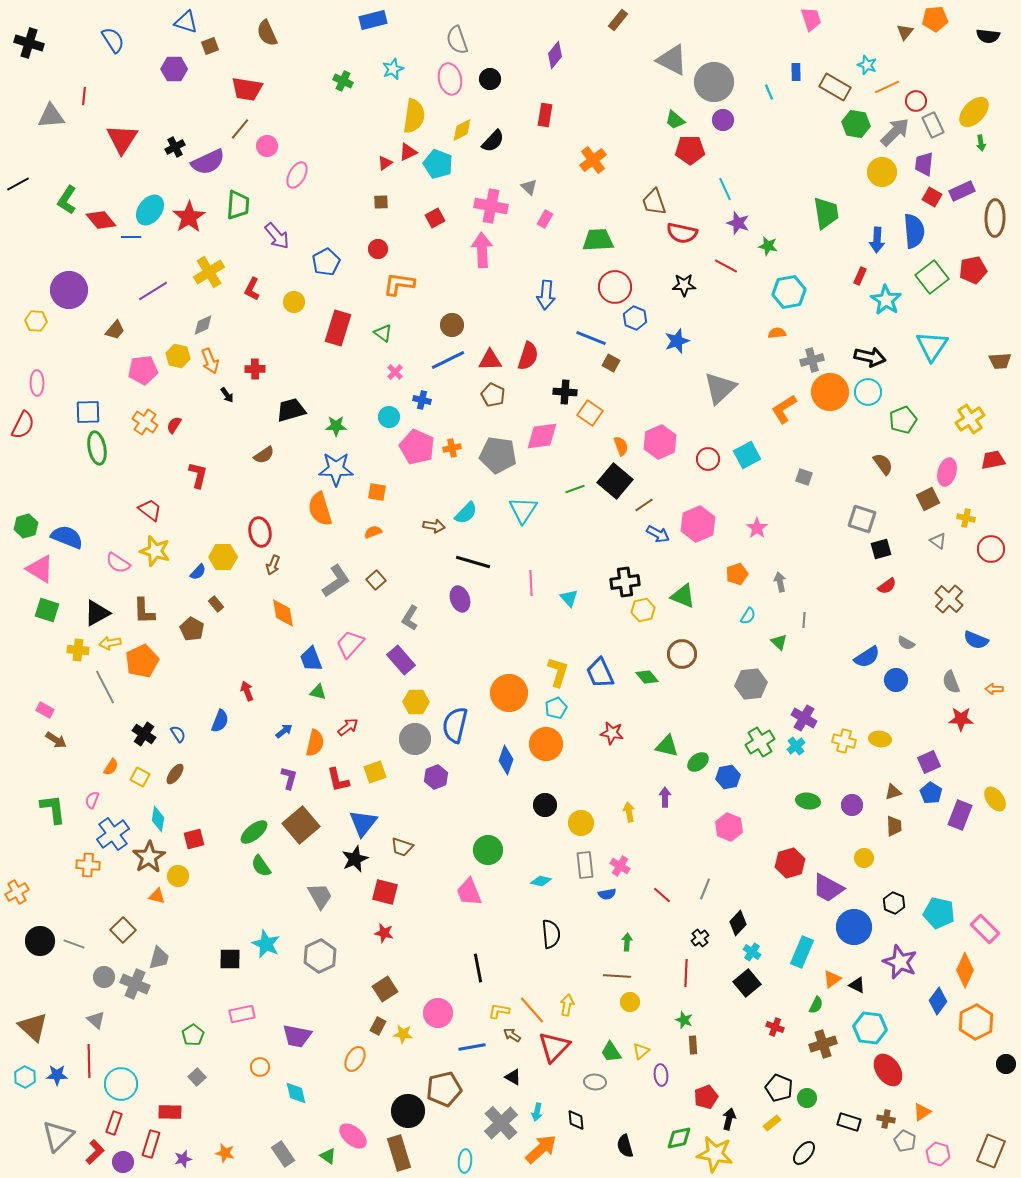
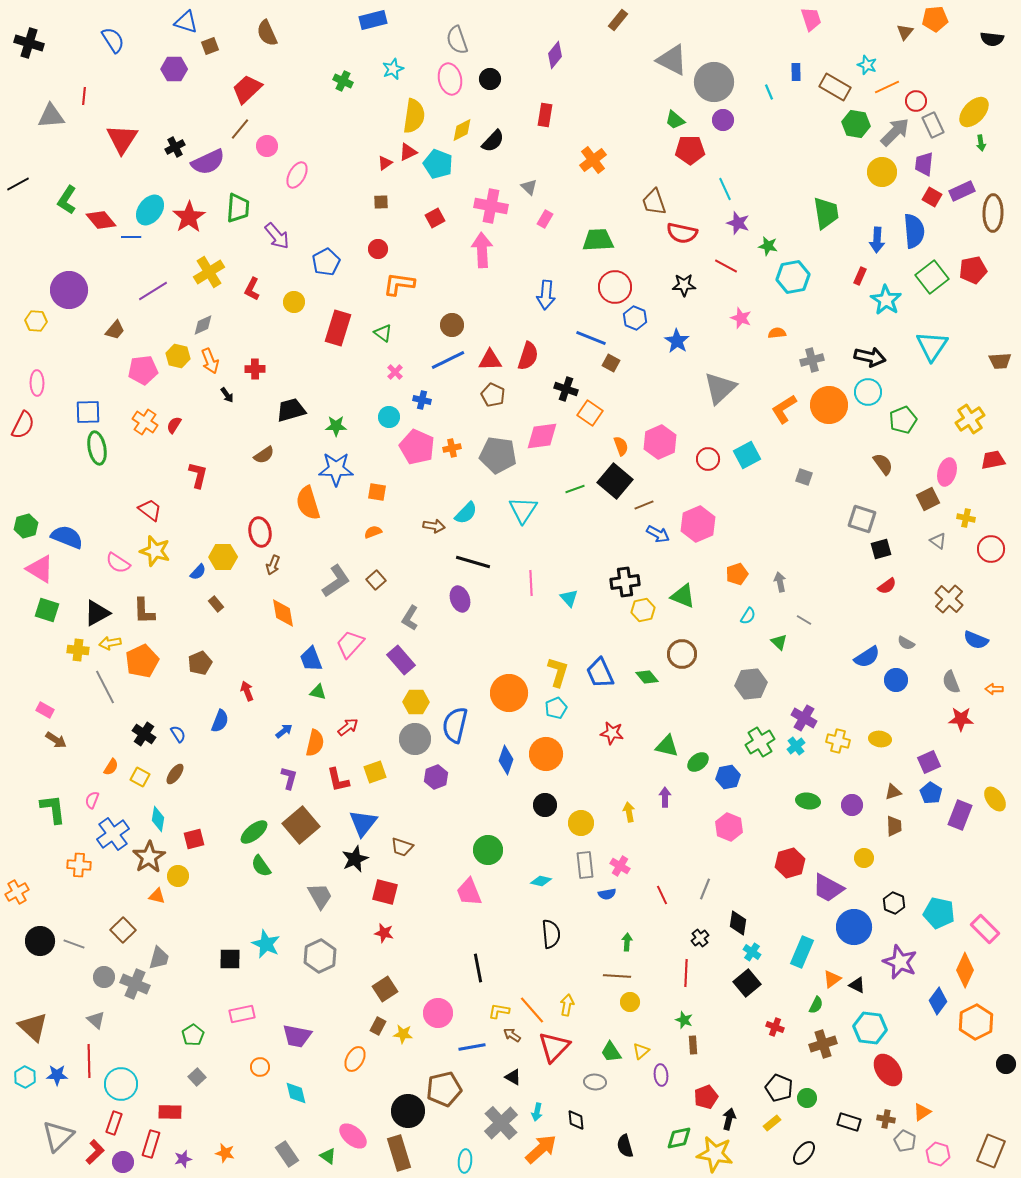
black semicircle at (988, 36): moved 4 px right, 3 px down
red trapezoid at (247, 89): rotated 128 degrees clockwise
green trapezoid at (238, 205): moved 3 px down
brown ellipse at (995, 218): moved 2 px left, 5 px up
cyan hexagon at (789, 292): moved 4 px right, 15 px up
blue star at (677, 341): rotated 20 degrees counterclockwise
black cross at (565, 392): moved 1 px right, 3 px up; rotated 15 degrees clockwise
orange circle at (830, 392): moved 1 px left, 13 px down
brown line at (644, 505): rotated 12 degrees clockwise
orange semicircle at (320, 509): moved 12 px left, 6 px up
pink star at (757, 528): moved 16 px left, 210 px up; rotated 15 degrees counterclockwise
gray line at (804, 620): rotated 63 degrees counterclockwise
brown pentagon at (192, 629): moved 8 px right, 34 px down; rotated 20 degrees clockwise
yellow cross at (844, 741): moved 6 px left
orange circle at (546, 744): moved 10 px down
orange cross at (88, 865): moved 9 px left
red line at (662, 895): rotated 24 degrees clockwise
black diamond at (738, 923): rotated 35 degrees counterclockwise
gray rectangle at (283, 1154): moved 4 px right
